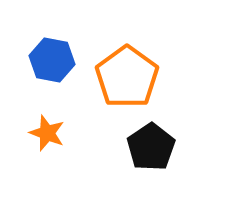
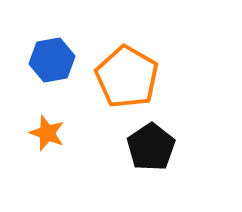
blue hexagon: rotated 21 degrees counterclockwise
orange pentagon: rotated 6 degrees counterclockwise
